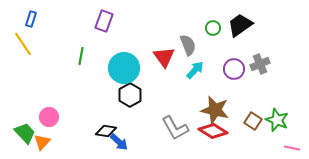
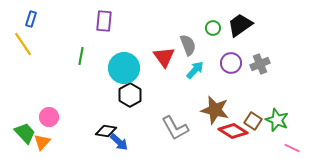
purple rectangle: rotated 15 degrees counterclockwise
purple circle: moved 3 px left, 6 px up
red diamond: moved 20 px right
pink line: rotated 14 degrees clockwise
